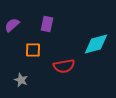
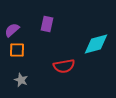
purple semicircle: moved 5 px down
orange square: moved 16 px left
